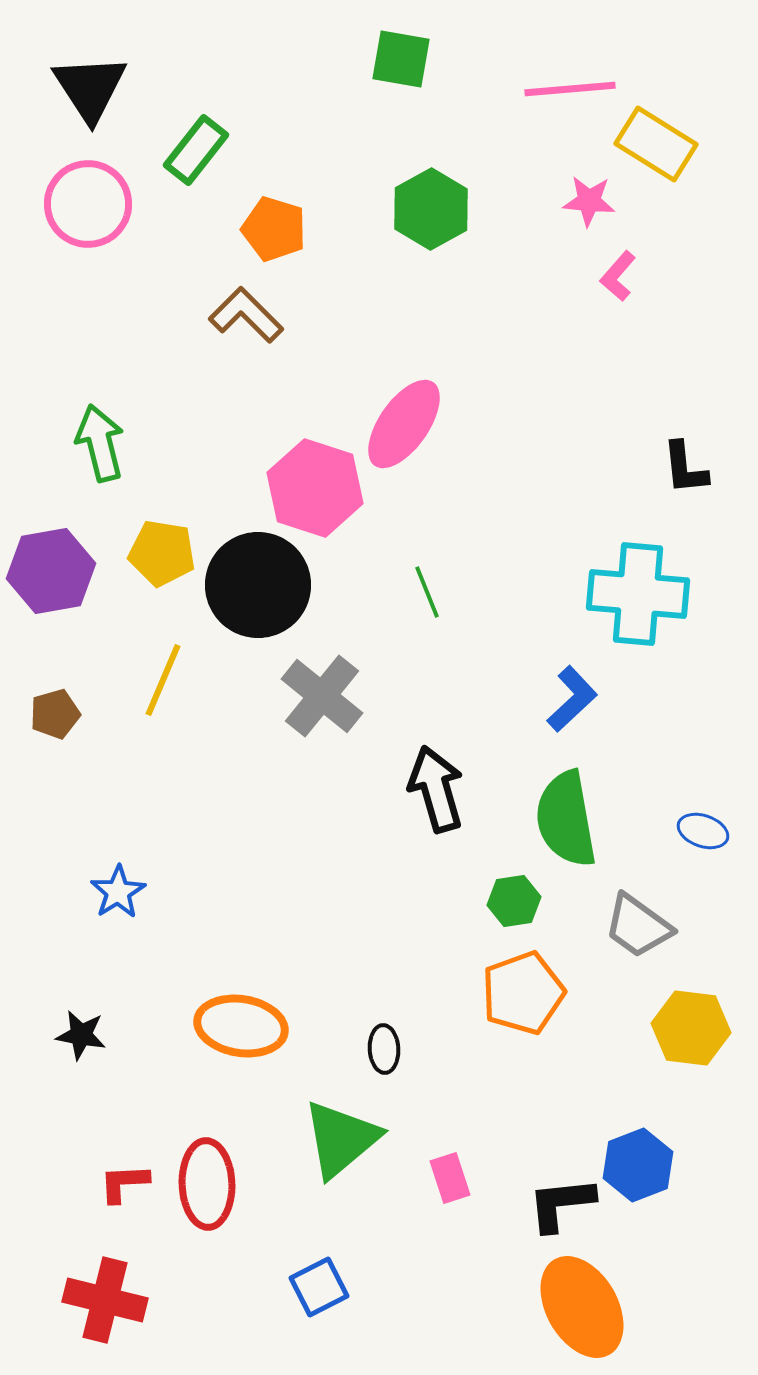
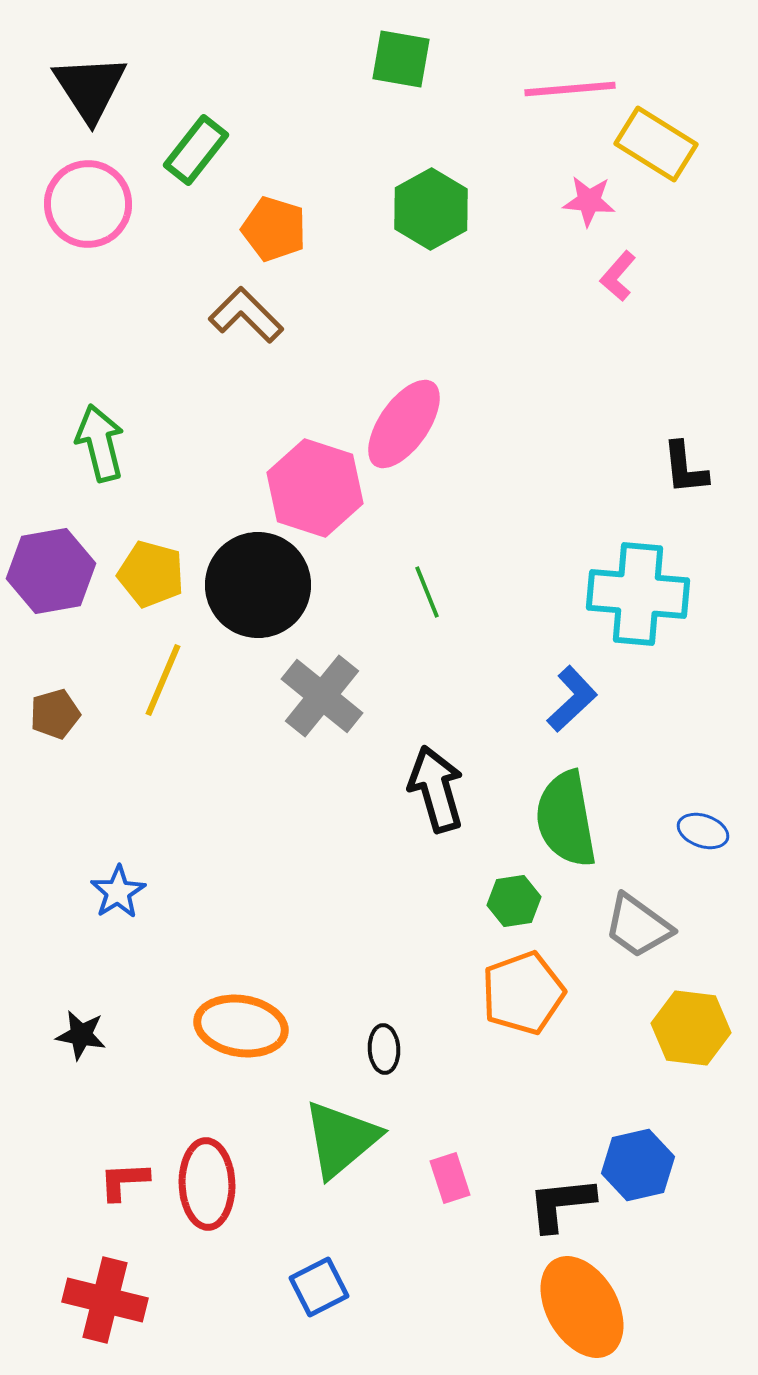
yellow pentagon at (162, 553): moved 11 px left, 21 px down; rotated 6 degrees clockwise
blue hexagon at (638, 1165): rotated 8 degrees clockwise
red L-shape at (124, 1183): moved 2 px up
